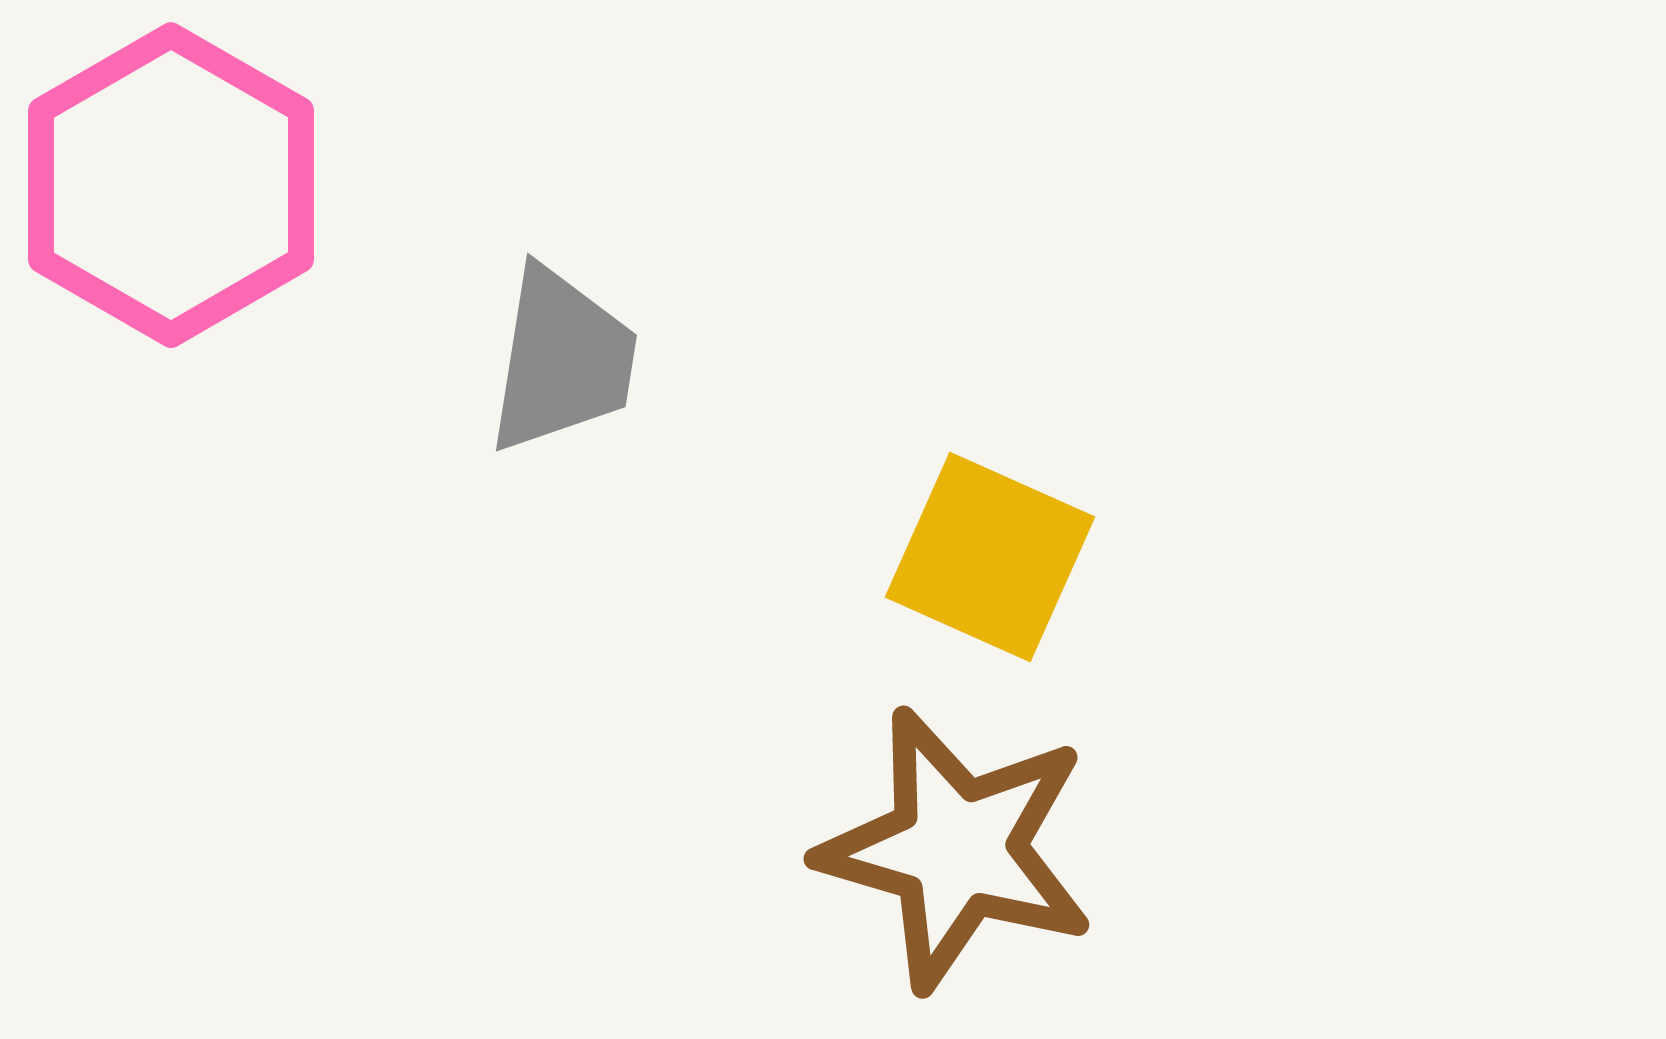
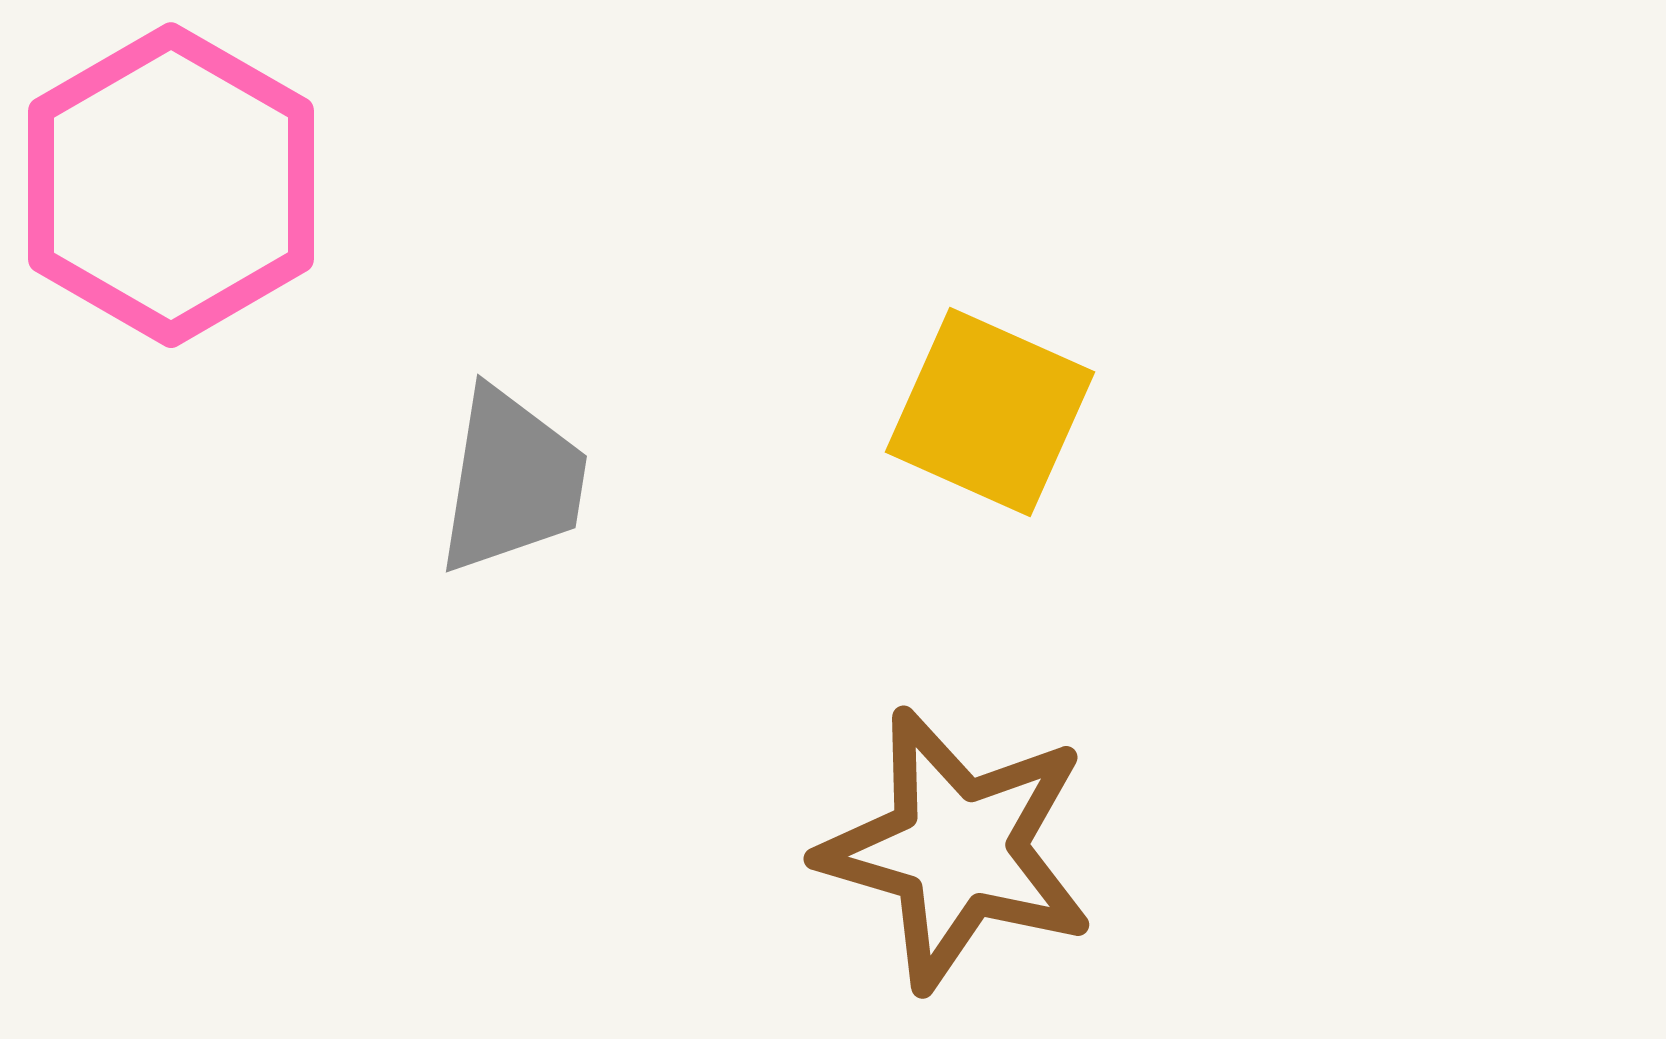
gray trapezoid: moved 50 px left, 121 px down
yellow square: moved 145 px up
